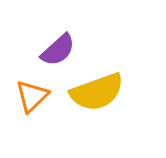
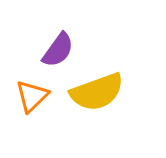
purple semicircle: rotated 12 degrees counterclockwise
